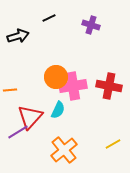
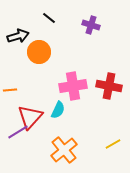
black line: rotated 64 degrees clockwise
orange circle: moved 17 px left, 25 px up
